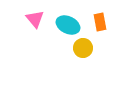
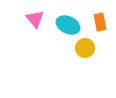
yellow circle: moved 2 px right
